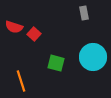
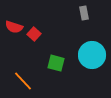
cyan circle: moved 1 px left, 2 px up
orange line: moved 2 px right; rotated 25 degrees counterclockwise
